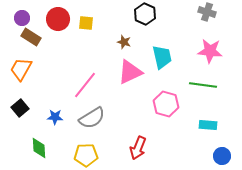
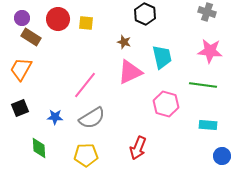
black square: rotated 18 degrees clockwise
